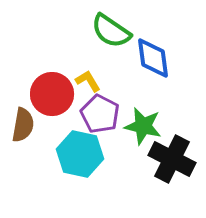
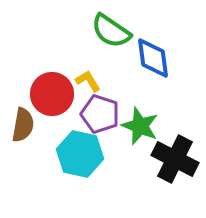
purple pentagon: rotated 9 degrees counterclockwise
green star: moved 3 px left; rotated 9 degrees clockwise
black cross: moved 3 px right
